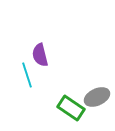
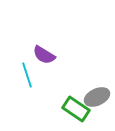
purple semicircle: moved 4 px right; rotated 45 degrees counterclockwise
green rectangle: moved 5 px right, 1 px down
